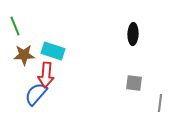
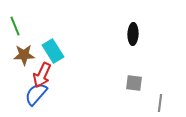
cyan rectangle: rotated 40 degrees clockwise
red arrow: moved 4 px left; rotated 20 degrees clockwise
